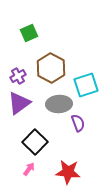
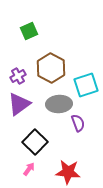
green square: moved 2 px up
purple triangle: moved 1 px down
